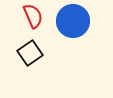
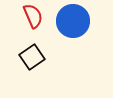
black square: moved 2 px right, 4 px down
